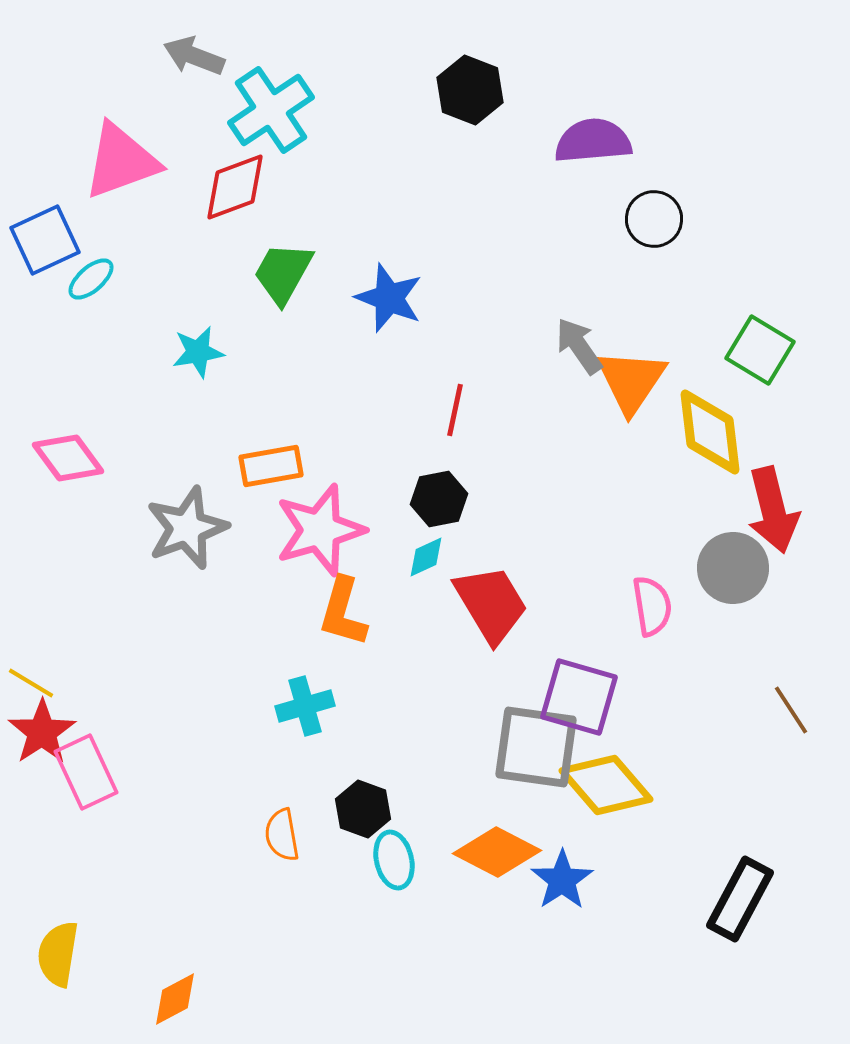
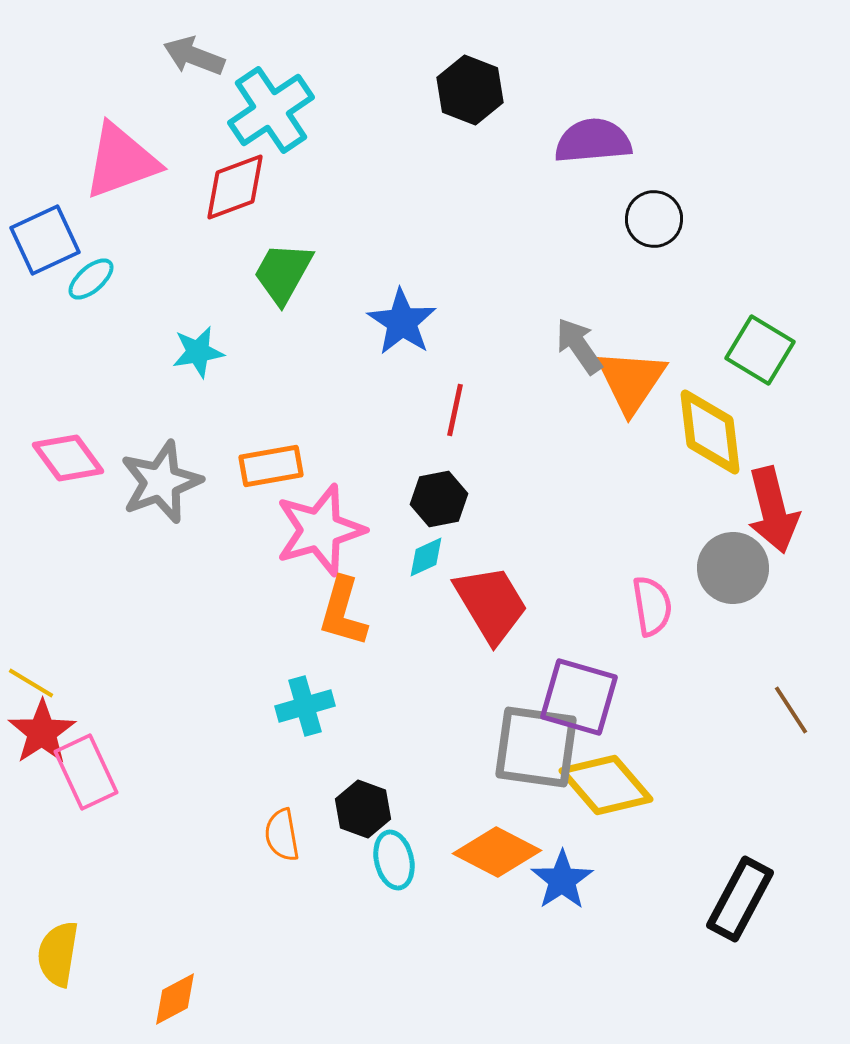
blue star at (389, 298): moved 13 px right, 24 px down; rotated 12 degrees clockwise
gray star at (187, 528): moved 26 px left, 46 px up
